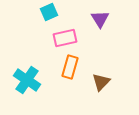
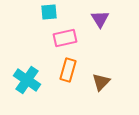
cyan square: rotated 18 degrees clockwise
orange rectangle: moved 2 px left, 3 px down
